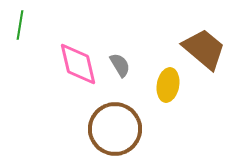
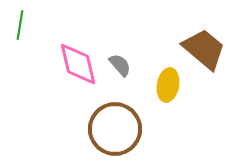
gray semicircle: rotated 10 degrees counterclockwise
